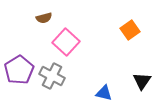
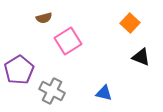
orange square: moved 7 px up; rotated 12 degrees counterclockwise
pink square: moved 2 px right, 1 px up; rotated 16 degrees clockwise
gray cross: moved 15 px down
black triangle: moved 1 px left, 24 px up; rotated 42 degrees counterclockwise
